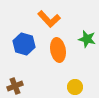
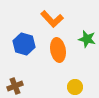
orange L-shape: moved 3 px right
